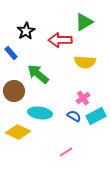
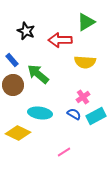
green triangle: moved 2 px right
black star: rotated 18 degrees counterclockwise
blue rectangle: moved 1 px right, 7 px down
brown circle: moved 1 px left, 6 px up
pink cross: moved 1 px up
blue semicircle: moved 2 px up
yellow diamond: moved 1 px down
pink line: moved 2 px left
